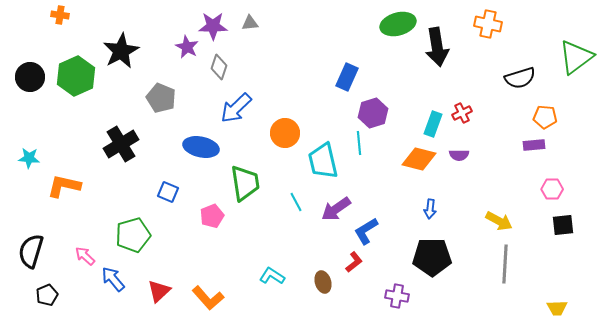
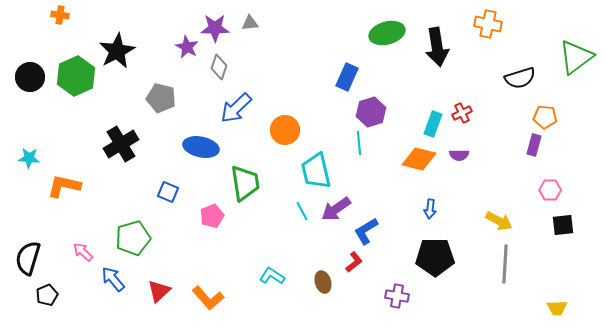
green ellipse at (398, 24): moved 11 px left, 9 px down
purple star at (213, 26): moved 2 px right, 2 px down
black star at (121, 51): moved 4 px left
gray pentagon at (161, 98): rotated 8 degrees counterclockwise
purple hexagon at (373, 113): moved 2 px left, 1 px up
orange circle at (285, 133): moved 3 px up
purple rectangle at (534, 145): rotated 70 degrees counterclockwise
cyan trapezoid at (323, 161): moved 7 px left, 10 px down
pink hexagon at (552, 189): moved 2 px left, 1 px down
cyan line at (296, 202): moved 6 px right, 9 px down
green pentagon at (133, 235): moved 3 px down
black semicircle at (31, 251): moved 3 px left, 7 px down
pink arrow at (85, 256): moved 2 px left, 4 px up
black pentagon at (432, 257): moved 3 px right
